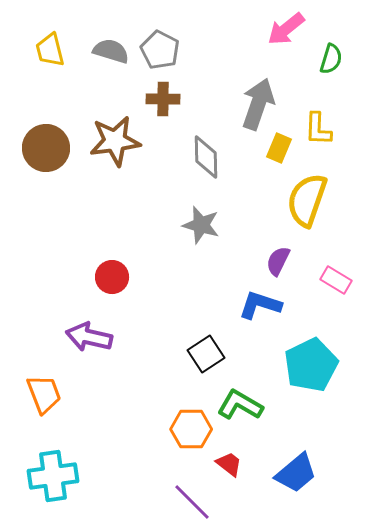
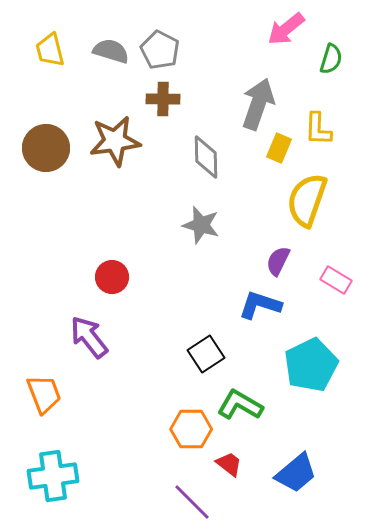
purple arrow: rotated 39 degrees clockwise
